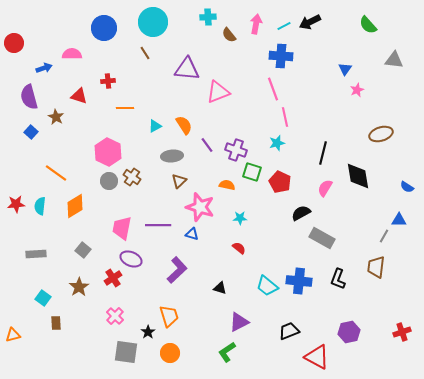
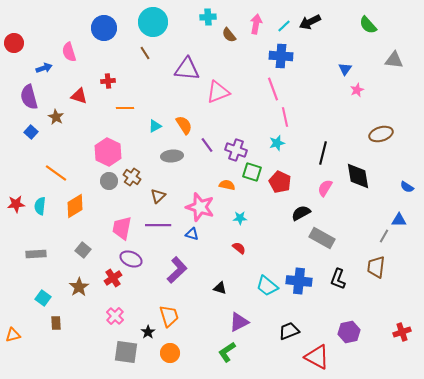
cyan line at (284, 26): rotated 16 degrees counterclockwise
pink semicircle at (72, 54): moved 3 px left, 2 px up; rotated 108 degrees counterclockwise
brown triangle at (179, 181): moved 21 px left, 15 px down
